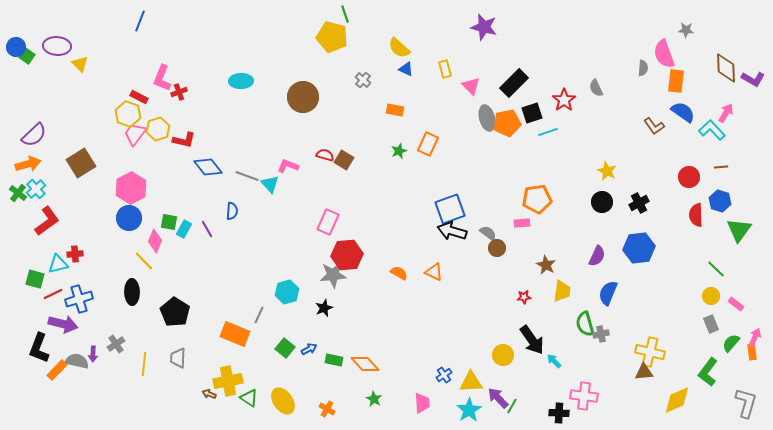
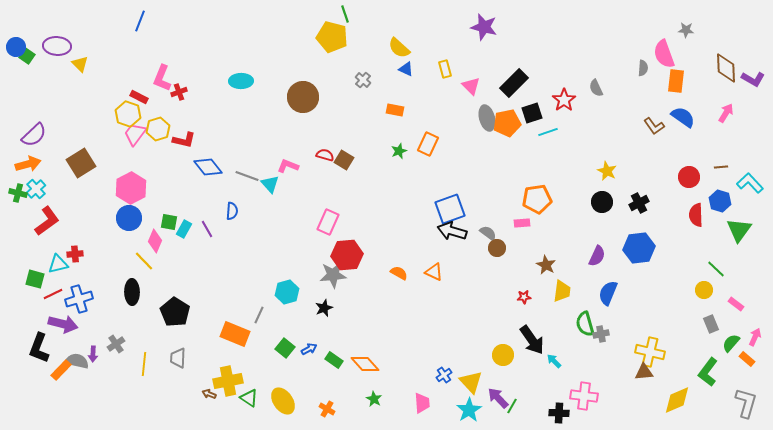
blue semicircle at (683, 112): moved 5 px down
cyan L-shape at (712, 130): moved 38 px right, 53 px down
green cross at (18, 193): rotated 24 degrees counterclockwise
yellow circle at (711, 296): moved 7 px left, 6 px up
orange rectangle at (752, 352): moved 5 px left, 7 px down; rotated 42 degrees counterclockwise
green rectangle at (334, 360): rotated 24 degrees clockwise
orange rectangle at (57, 370): moved 4 px right
yellow triangle at (471, 382): rotated 50 degrees clockwise
